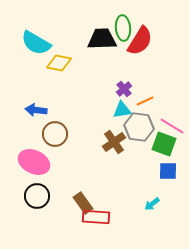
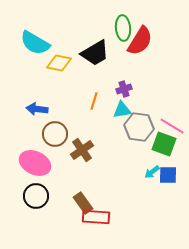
black trapezoid: moved 7 px left, 14 px down; rotated 152 degrees clockwise
cyan semicircle: moved 1 px left
purple cross: rotated 21 degrees clockwise
orange line: moved 51 px left; rotated 48 degrees counterclockwise
blue arrow: moved 1 px right, 1 px up
brown cross: moved 32 px left, 8 px down
pink ellipse: moved 1 px right, 1 px down
blue square: moved 4 px down
black circle: moved 1 px left
cyan arrow: moved 32 px up
